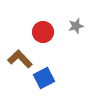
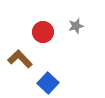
blue square: moved 4 px right, 5 px down; rotated 20 degrees counterclockwise
